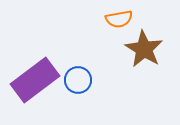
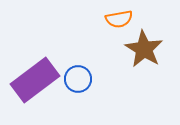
blue circle: moved 1 px up
